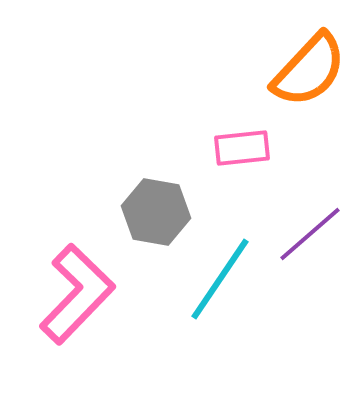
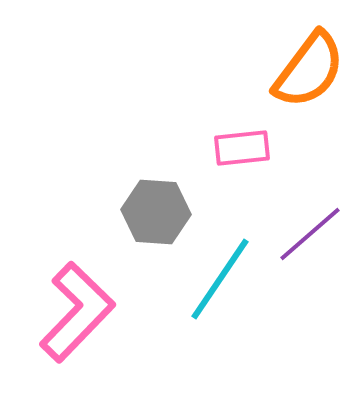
orange semicircle: rotated 6 degrees counterclockwise
gray hexagon: rotated 6 degrees counterclockwise
pink L-shape: moved 18 px down
